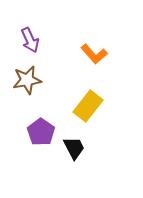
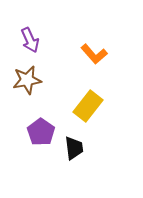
black trapezoid: rotated 20 degrees clockwise
